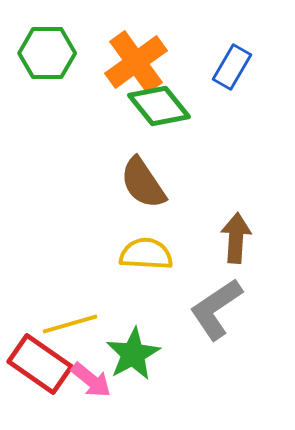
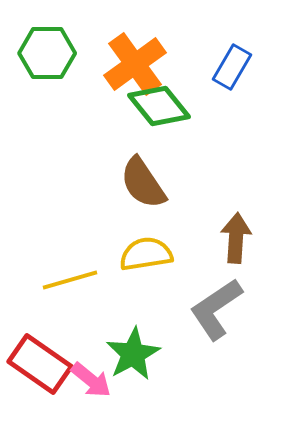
orange cross: moved 1 px left, 2 px down
yellow semicircle: rotated 12 degrees counterclockwise
yellow line: moved 44 px up
